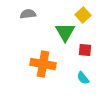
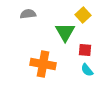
cyan semicircle: moved 4 px right, 8 px up
